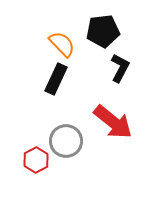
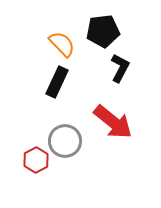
black rectangle: moved 1 px right, 3 px down
gray circle: moved 1 px left
